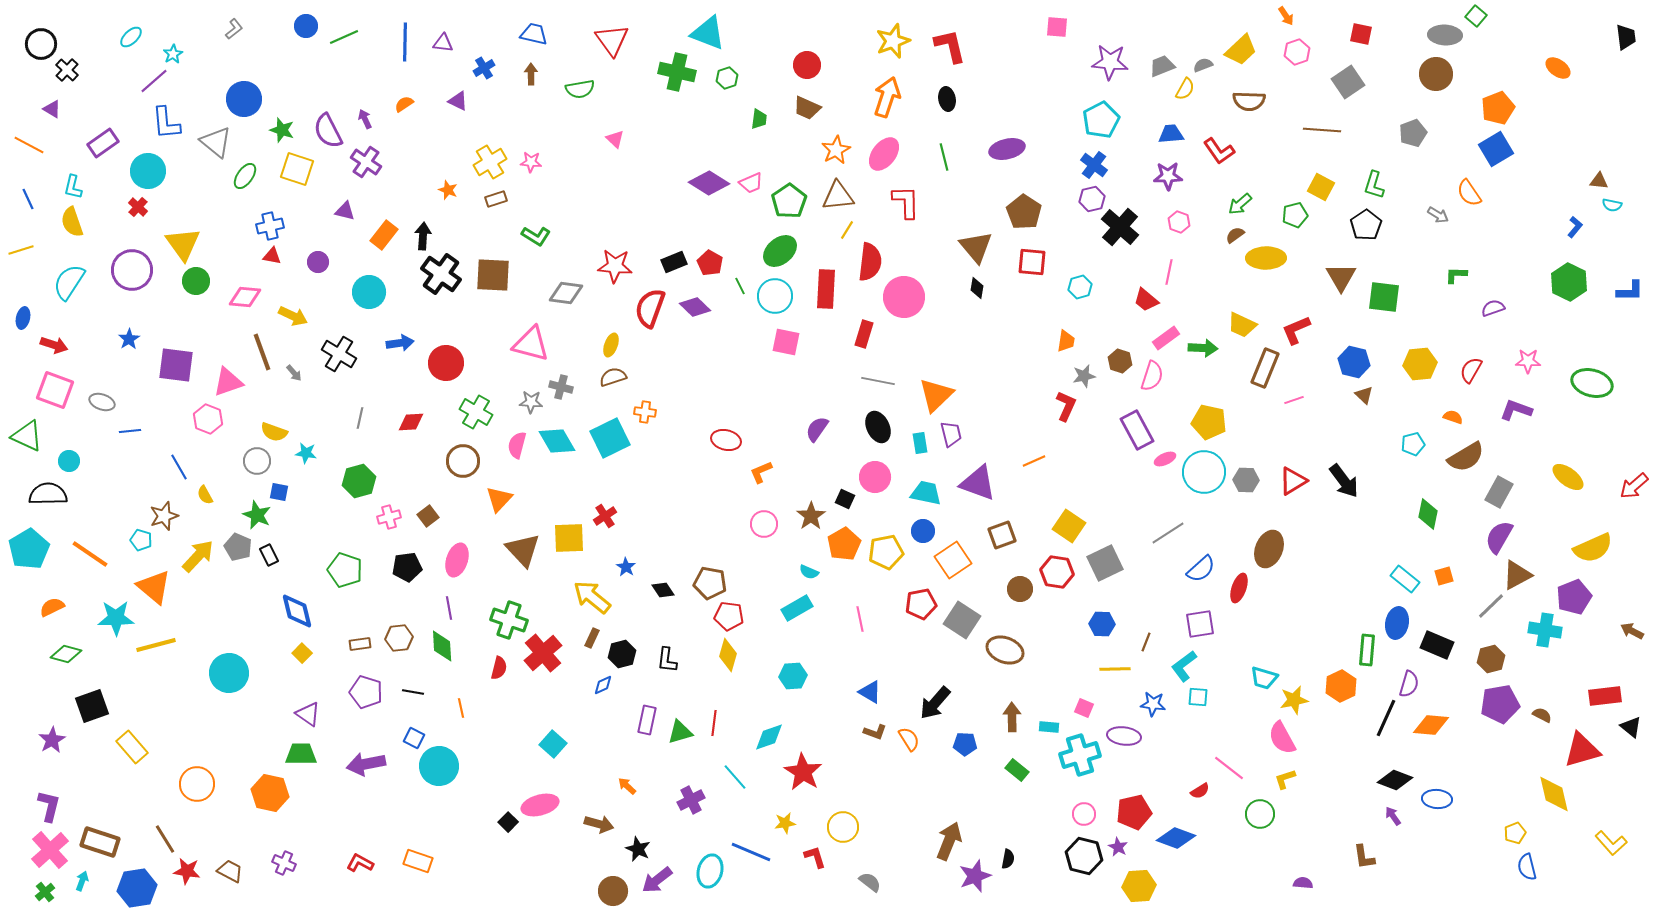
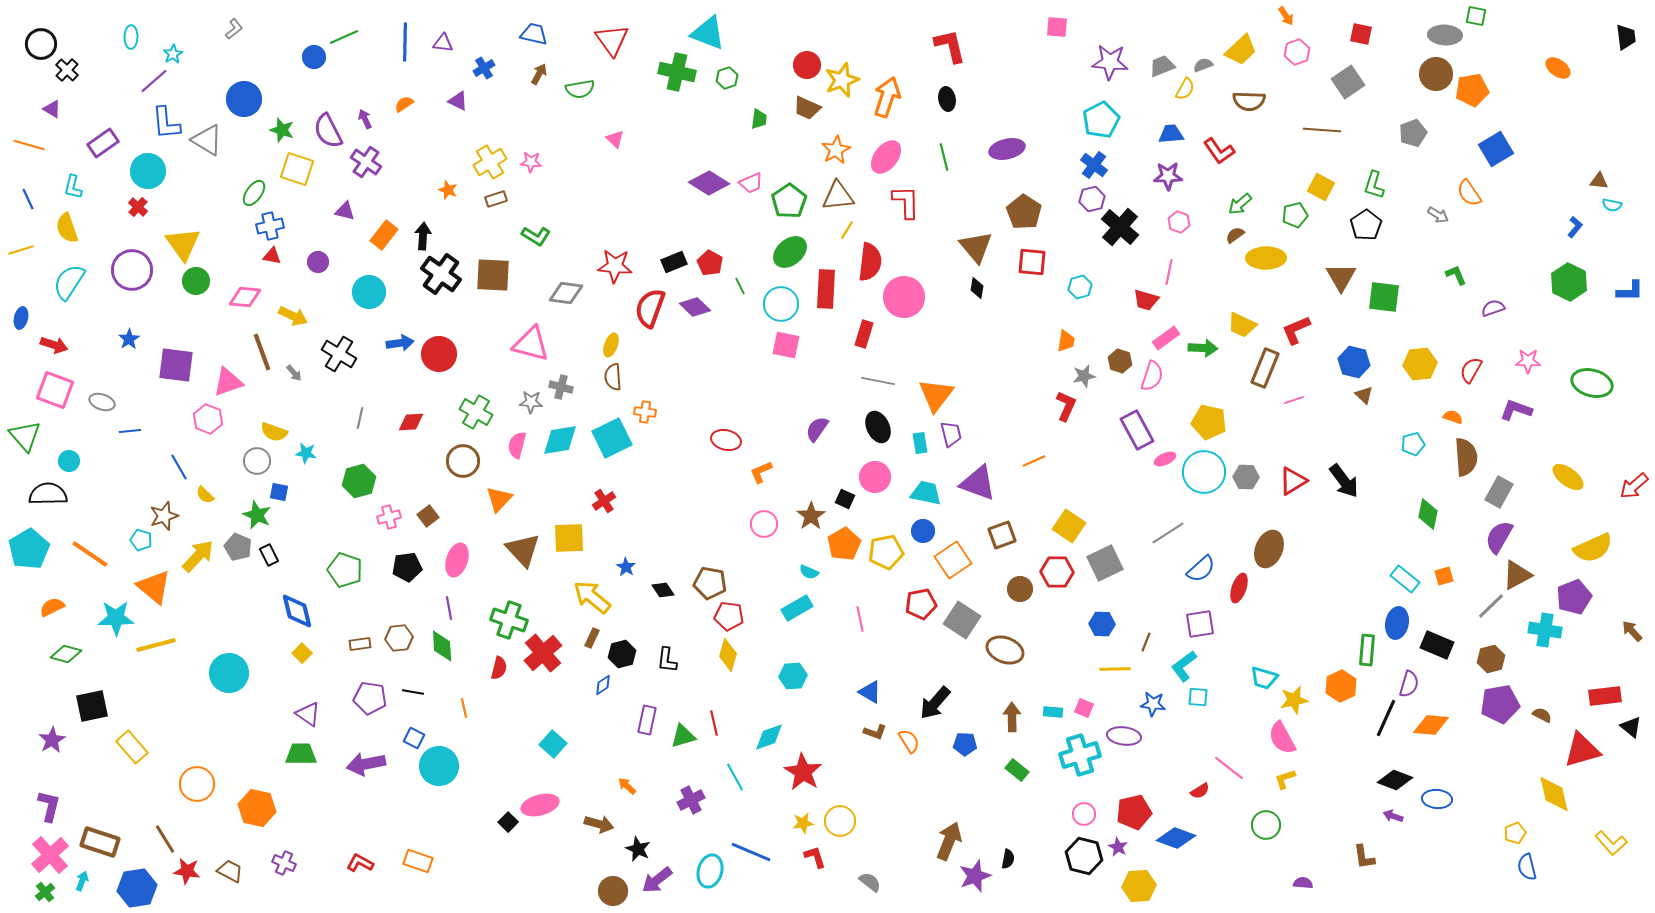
green square at (1476, 16): rotated 30 degrees counterclockwise
blue circle at (306, 26): moved 8 px right, 31 px down
cyan ellipse at (131, 37): rotated 45 degrees counterclockwise
yellow star at (893, 41): moved 51 px left, 39 px down
brown arrow at (531, 74): moved 8 px right; rotated 30 degrees clockwise
orange pentagon at (1498, 108): moved 26 px left, 18 px up; rotated 12 degrees clockwise
gray triangle at (216, 142): moved 9 px left, 2 px up; rotated 8 degrees counterclockwise
orange line at (29, 145): rotated 12 degrees counterclockwise
pink ellipse at (884, 154): moved 2 px right, 3 px down
green ellipse at (245, 176): moved 9 px right, 17 px down
yellow semicircle at (72, 222): moved 5 px left, 6 px down
green ellipse at (780, 251): moved 10 px right, 1 px down
green L-shape at (1456, 275): rotated 65 degrees clockwise
cyan circle at (775, 296): moved 6 px right, 8 px down
red trapezoid at (1146, 300): rotated 24 degrees counterclockwise
blue ellipse at (23, 318): moved 2 px left
pink square at (786, 342): moved 3 px down
red circle at (446, 363): moved 7 px left, 9 px up
brown semicircle at (613, 377): rotated 76 degrees counterclockwise
orange triangle at (936, 395): rotated 9 degrees counterclockwise
green triangle at (27, 436): moved 2 px left; rotated 24 degrees clockwise
cyan square at (610, 438): moved 2 px right
cyan diamond at (557, 441): moved 3 px right, 1 px up; rotated 69 degrees counterclockwise
brown semicircle at (1466, 457): rotated 63 degrees counterclockwise
gray hexagon at (1246, 480): moved 3 px up
yellow semicircle at (205, 495): rotated 18 degrees counterclockwise
red cross at (605, 516): moved 1 px left, 15 px up
red hexagon at (1057, 572): rotated 8 degrees counterclockwise
brown arrow at (1632, 631): rotated 20 degrees clockwise
blue diamond at (603, 685): rotated 10 degrees counterclockwise
purple pentagon at (366, 692): moved 4 px right, 6 px down; rotated 8 degrees counterclockwise
black square at (92, 706): rotated 8 degrees clockwise
orange line at (461, 708): moved 3 px right
red line at (714, 723): rotated 20 degrees counterclockwise
cyan rectangle at (1049, 727): moved 4 px right, 15 px up
green triangle at (680, 732): moved 3 px right, 4 px down
orange semicircle at (909, 739): moved 2 px down
cyan line at (735, 777): rotated 12 degrees clockwise
orange hexagon at (270, 793): moved 13 px left, 15 px down
green circle at (1260, 814): moved 6 px right, 11 px down
purple arrow at (1393, 816): rotated 36 degrees counterclockwise
yellow star at (785, 823): moved 18 px right
yellow circle at (843, 827): moved 3 px left, 6 px up
pink cross at (50, 850): moved 5 px down
